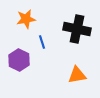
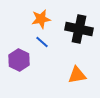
orange star: moved 15 px right
black cross: moved 2 px right
blue line: rotated 32 degrees counterclockwise
